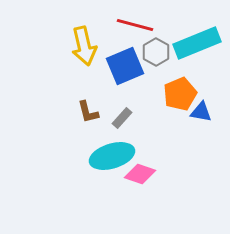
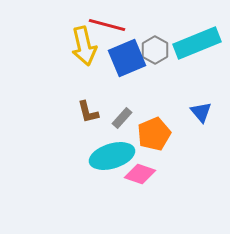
red line: moved 28 px left
gray hexagon: moved 1 px left, 2 px up
blue square: moved 2 px right, 8 px up
orange pentagon: moved 26 px left, 40 px down
blue triangle: rotated 40 degrees clockwise
